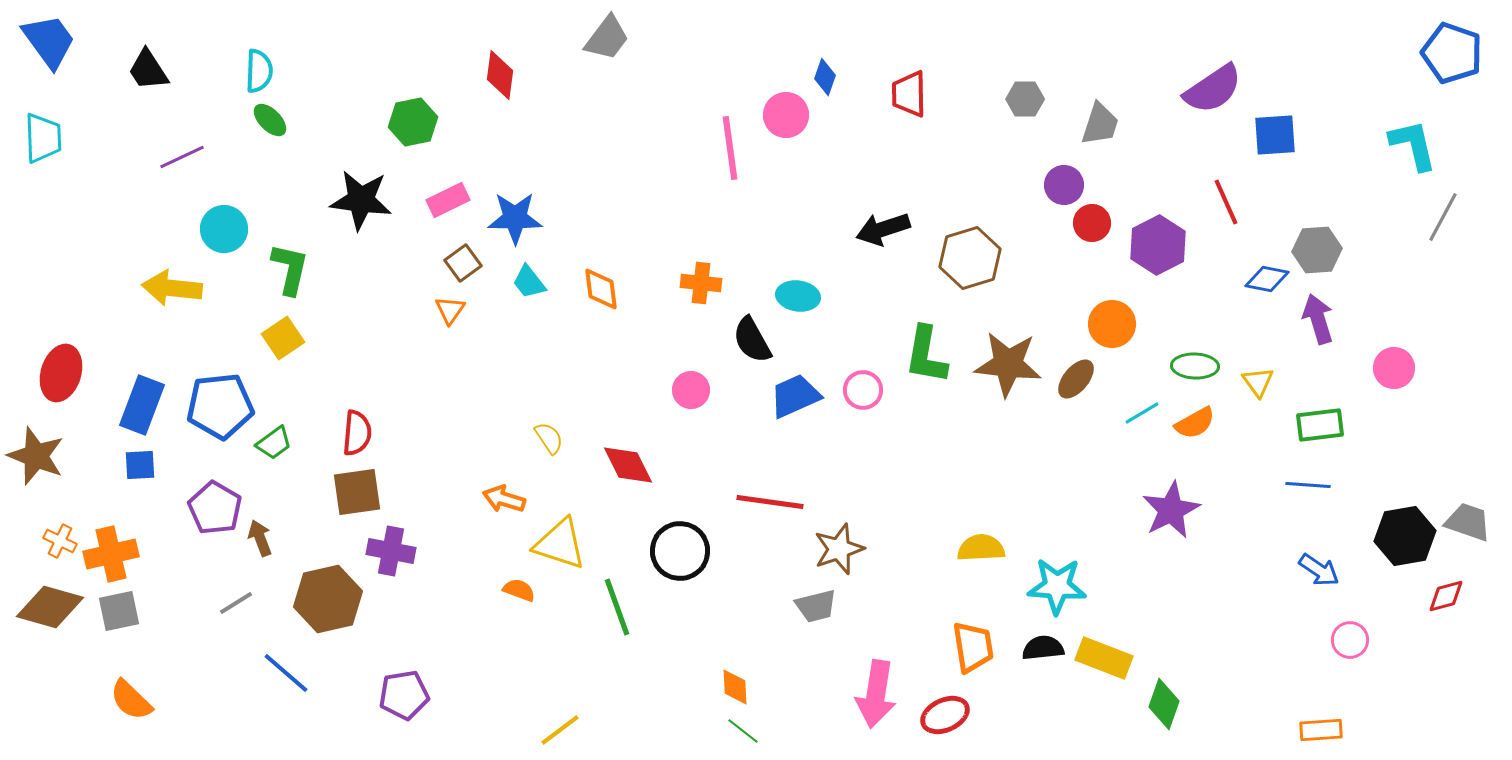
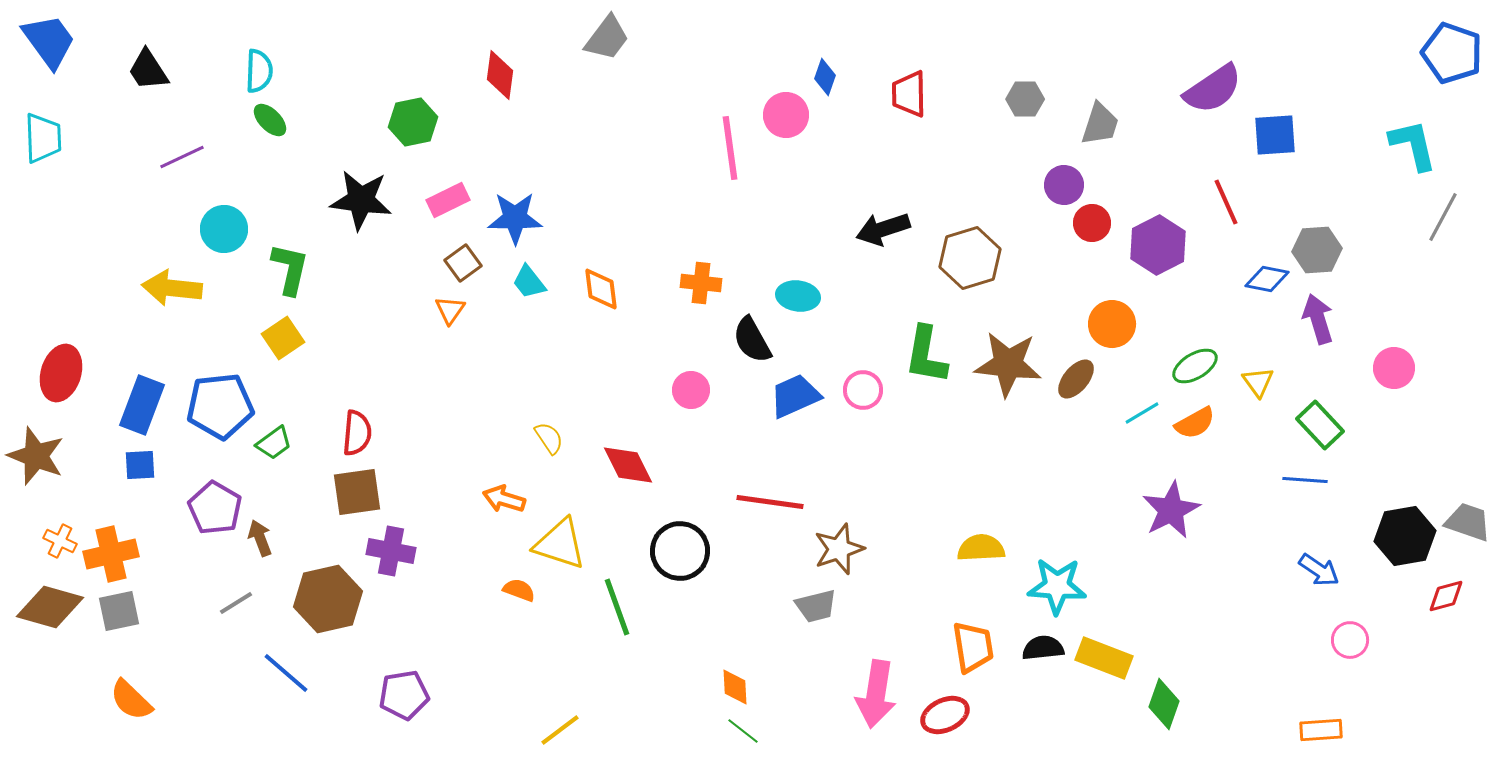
green ellipse at (1195, 366): rotated 33 degrees counterclockwise
green rectangle at (1320, 425): rotated 54 degrees clockwise
blue line at (1308, 485): moved 3 px left, 5 px up
